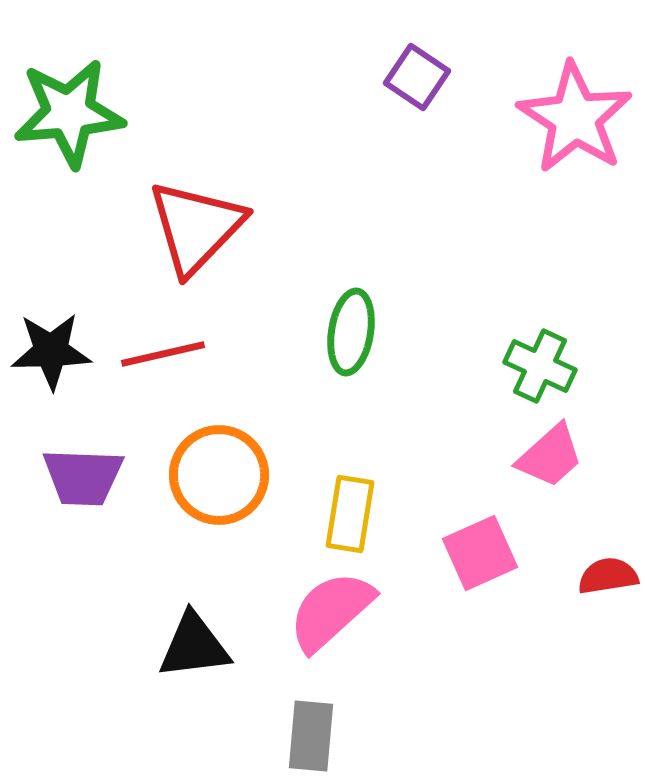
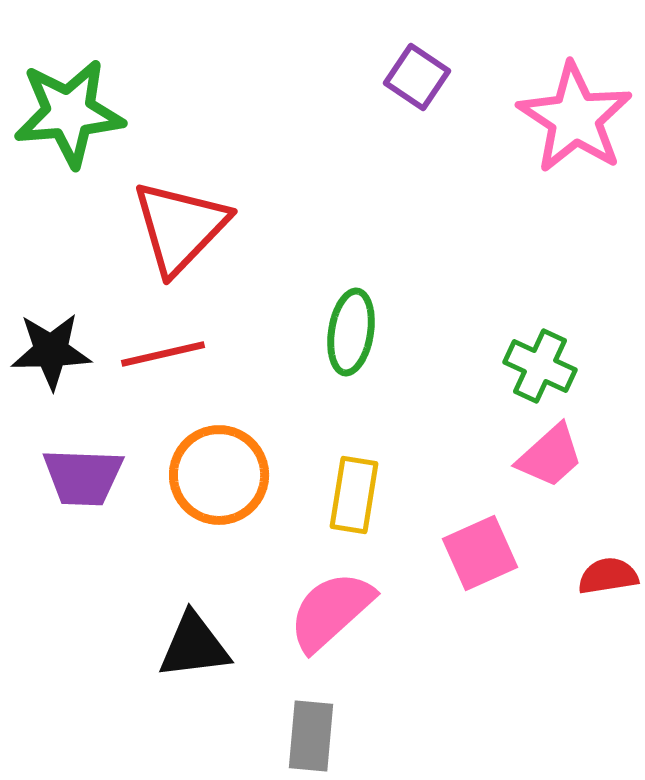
red triangle: moved 16 px left
yellow rectangle: moved 4 px right, 19 px up
